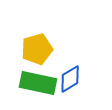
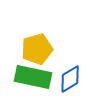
green rectangle: moved 5 px left, 6 px up
